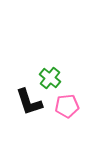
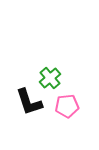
green cross: rotated 10 degrees clockwise
